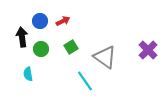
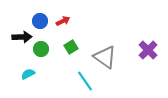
black arrow: rotated 96 degrees clockwise
cyan semicircle: rotated 72 degrees clockwise
